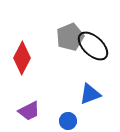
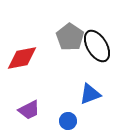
gray pentagon: rotated 16 degrees counterclockwise
black ellipse: moved 4 px right; rotated 16 degrees clockwise
red diamond: rotated 52 degrees clockwise
purple trapezoid: moved 1 px up
